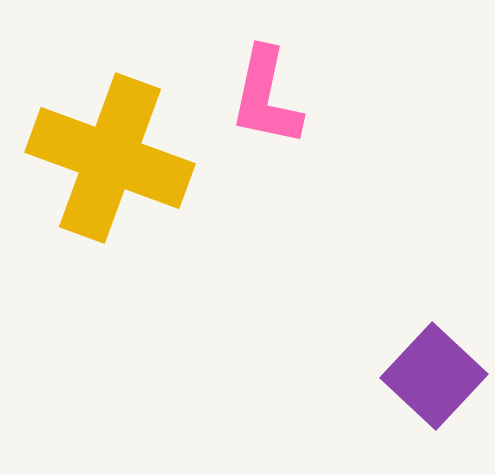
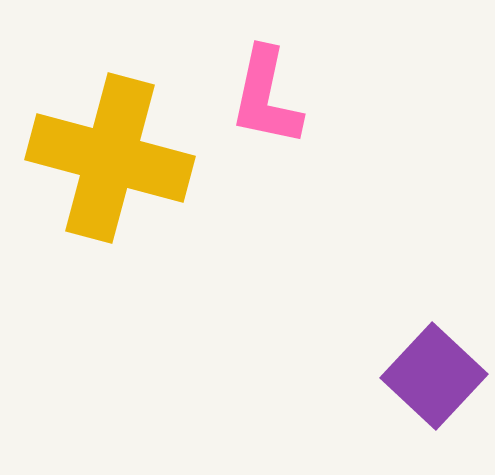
yellow cross: rotated 5 degrees counterclockwise
